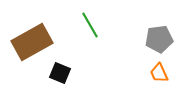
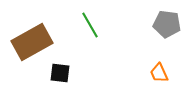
gray pentagon: moved 8 px right, 15 px up; rotated 16 degrees clockwise
black square: rotated 15 degrees counterclockwise
